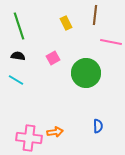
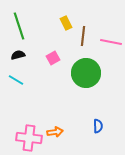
brown line: moved 12 px left, 21 px down
black semicircle: moved 1 px up; rotated 24 degrees counterclockwise
